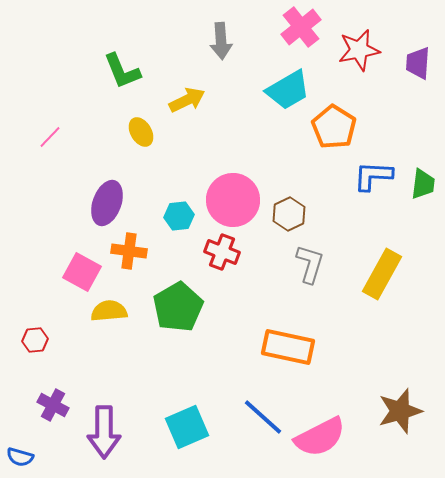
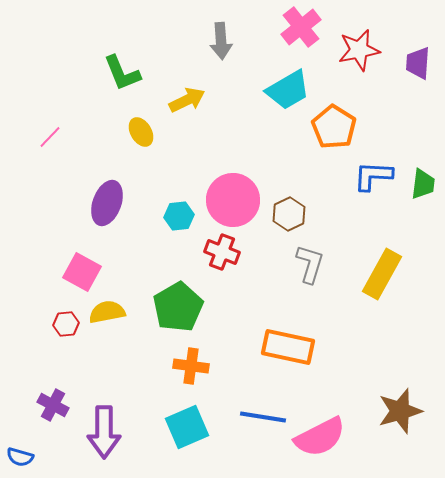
green L-shape: moved 2 px down
orange cross: moved 62 px right, 115 px down
yellow semicircle: moved 2 px left, 1 px down; rotated 6 degrees counterclockwise
red hexagon: moved 31 px right, 16 px up
blue line: rotated 33 degrees counterclockwise
